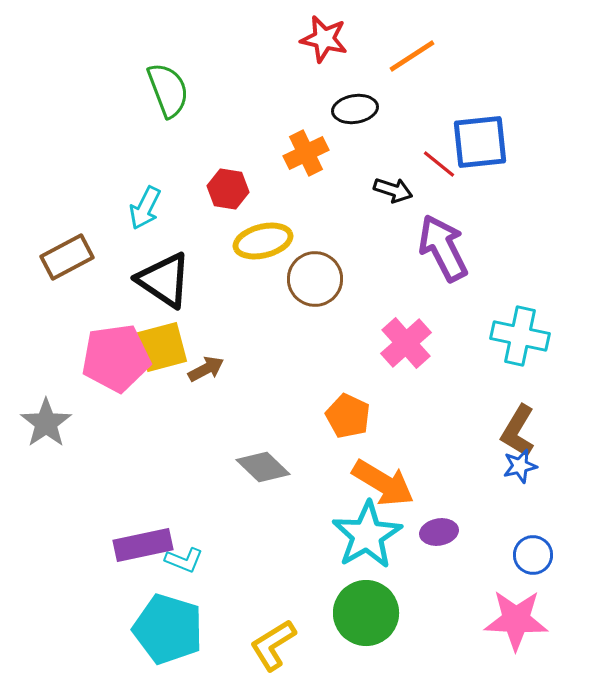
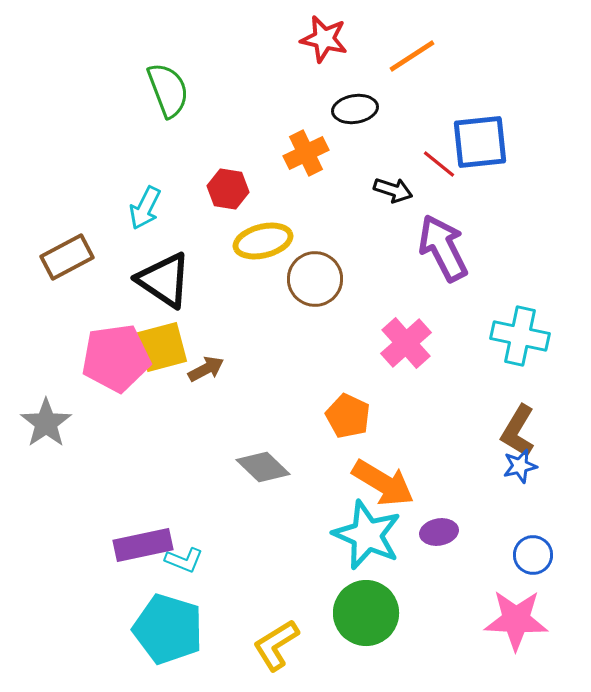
cyan star: rotated 18 degrees counterclockwise
yellow L-shape: moved 3 px right
